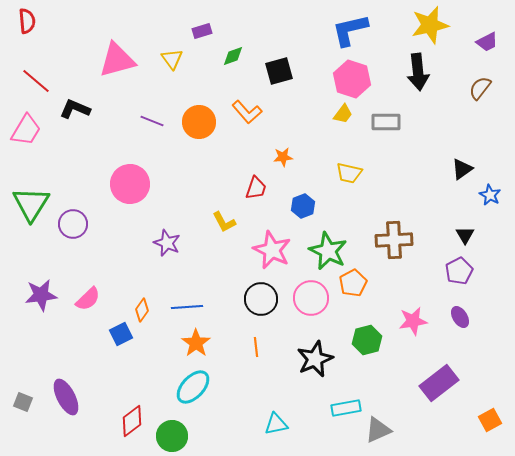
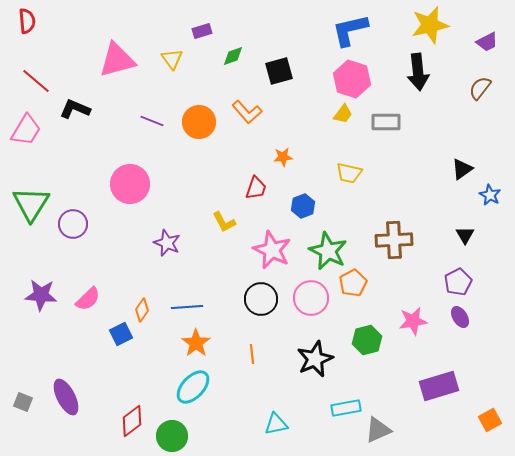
purple pentagon at (459, 271): moved 1 px left, 11 px down
purple star at (41, 295): rotated 12 degrees clockwise
orange line at (256, 347): moved 4 px left, 7 px down
purple rectangle at (439, 383): moved 3 px down; rotated 21 degrees clockwise
